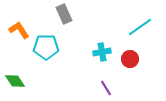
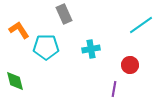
cyan line: moved 1 px right, 2 px up
cyan cross: moved 11 px left, 3 px up
red circle: moved 6 px down
green diamond: rotated 20 degrees clockwise
purple line: moved 8 px right, 1 px down; rotated 42 degrees clockwise
